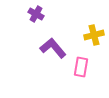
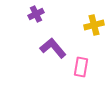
purple cross: rotated 35 degrees clockwise
yellow cross: moved 10 px up
